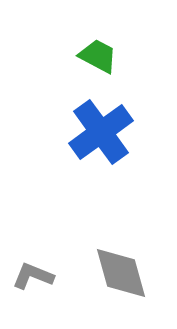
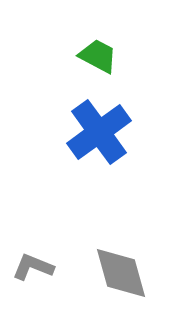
blue cross: moved 2 px left
gray L-shape: moved 9 px up
